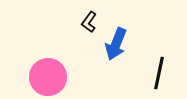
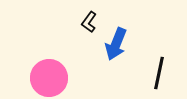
pink circle: moved 1 px right, 1 px down
